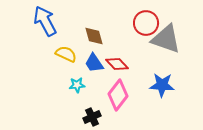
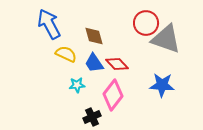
blue arrow: moved 4 px right, 3 px down
pink diamond: moved 5 px left
